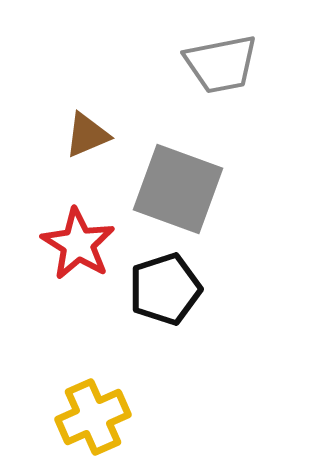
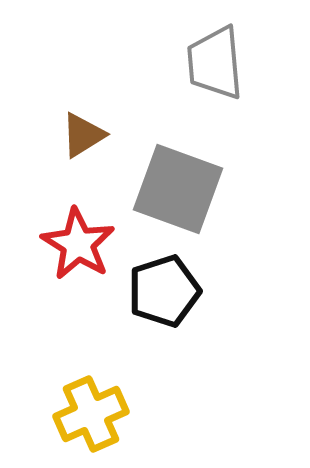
gray trapezoid: moved 6 px left, 1 px up; rotated 96 degrees clockwise
brown triangle: moved 4 px left; rotated 9 degrees counterclockwise
black pentagon: moved 1 px left, 2 px down
yellow cross: moved 2 px left, 3 px up
